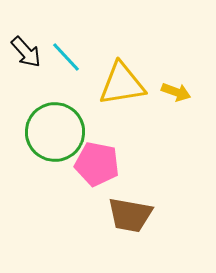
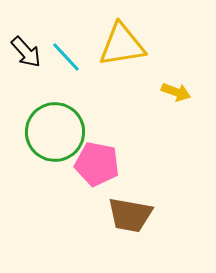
yellow triangle: moved 39 px up
